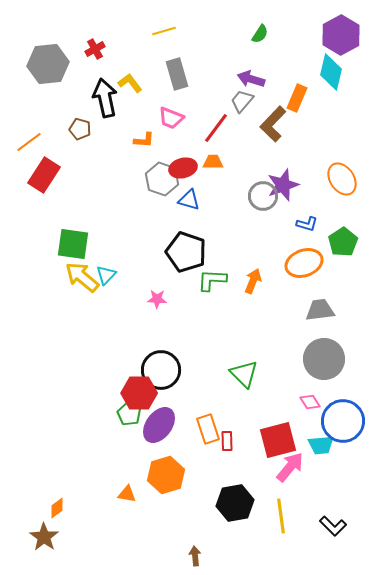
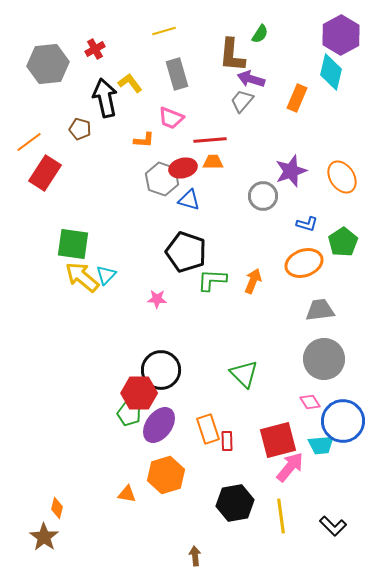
brown L-shape at (273, 124): moved 41 px left, 69 px up; rotated 39 degrees counterclockwise
red line at (216, 128): moved 6 px left, 12 px down; rotated 48 degrees clockwise
red rectangle at (44, 175): moved 1 px right, 2 px up
orange ellipse at (342, 179): moved 2 px up
purple star at (283, 185): moved 8 px right, 14 px up
green pentagon at (129, 414): rotated 10 degrees counterclockwise
orange diamond at (57, 508): rotated 40 degrees counterclockwise
